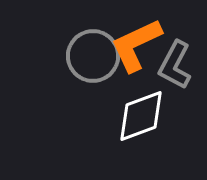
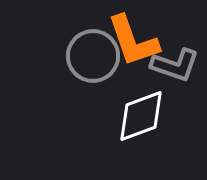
orange L-shape: moved 3 px left, 4 px up; rotated 84 degrees counterclockwise
gray L-shape: rotated 99 degrees counterclockwise
